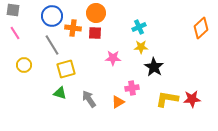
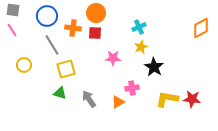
blue circle: moved 5 px left
orange diamond: rotated 15 degrees clockwise
pink line: moved 3 px left, 3 px up
yellow star: rotated 24 degrees counterclockwise
red star: rotated 12 degrees clockwise
